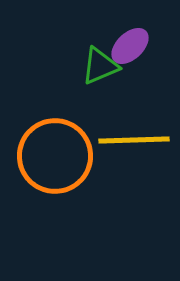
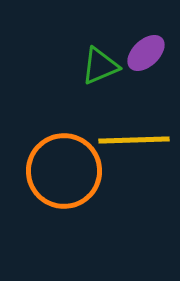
purple ellipse: moved 16 px right, 7 px down
orange circle: moved 9 px right, 15 px down
